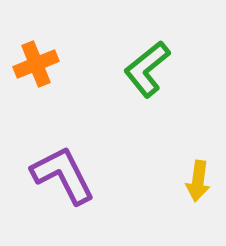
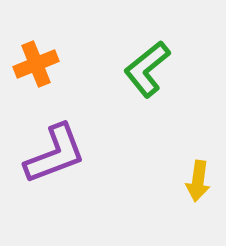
purple L-shape: moved 8 px left, 21 px up; rotated 96 degrees clockwise
